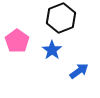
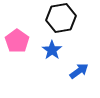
black hexagon: rotated 12 degrees clockwise
